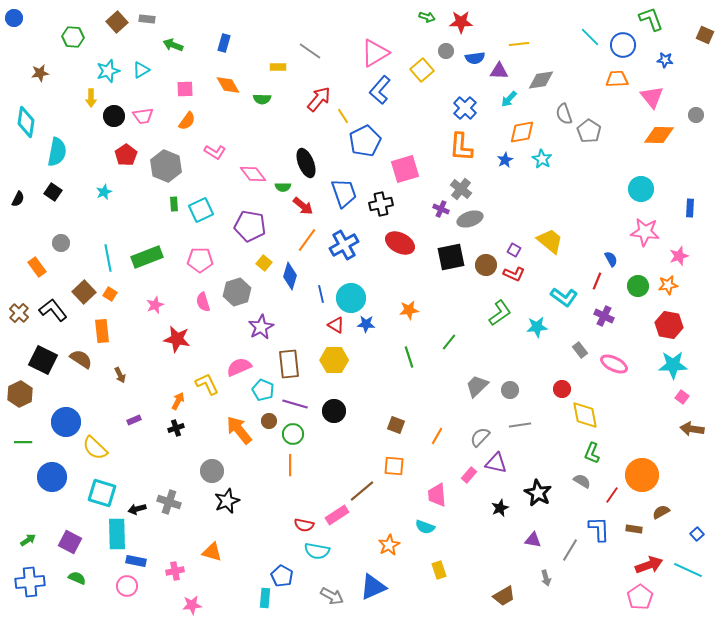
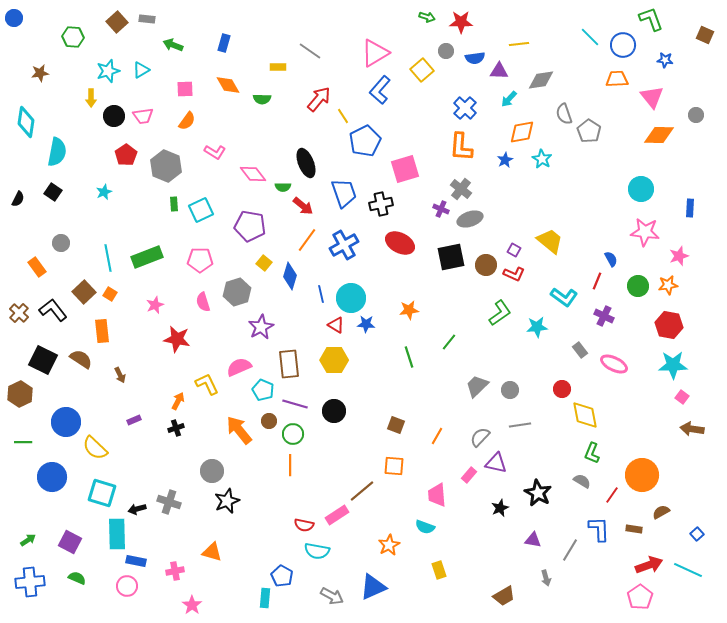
pink star at (192, 605): rotated 30 degrees counterclockwise
